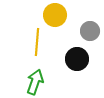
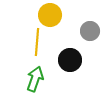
yellow circle: moved 5 px left
black circle: moved 7 px left, 1 px down
green arrow: moved 3 px up
